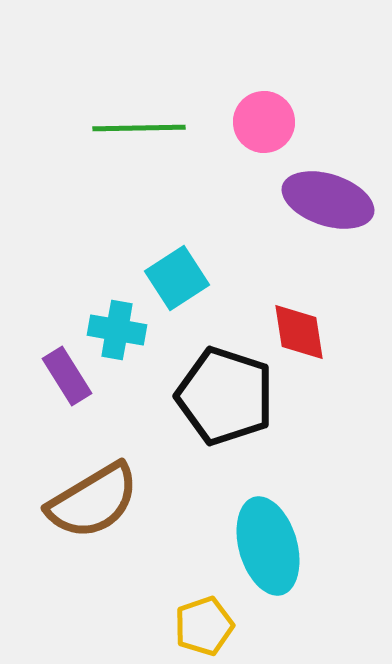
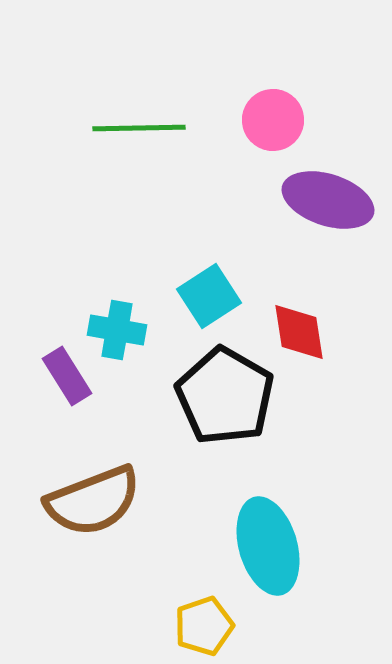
pink circle: moved 9 px right, 2 px up
cyan square: moved 32 px right, 18 px down
black pentagon: rotated 12 degrees clockwise
brown semicircle: rotated 10 degrees clockwise
